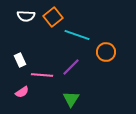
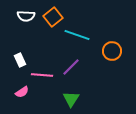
orange circle: moved 6 px right, 1 px up
